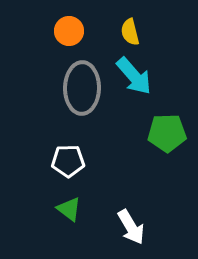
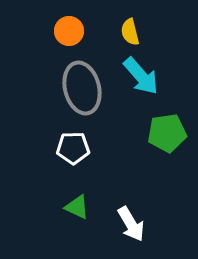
cyan arrow: moved 7 px right
gray ellipse: rotated 15 degrees counterclockwise
green pentagon: rotated 6 degrees counterclockwise
white pentagon: moved 5 px right, 13 px up
green triangle: moved 8 px right, 2 px up; rotated 12 degrees counterclockwise
white arrow: moved 3 px up
